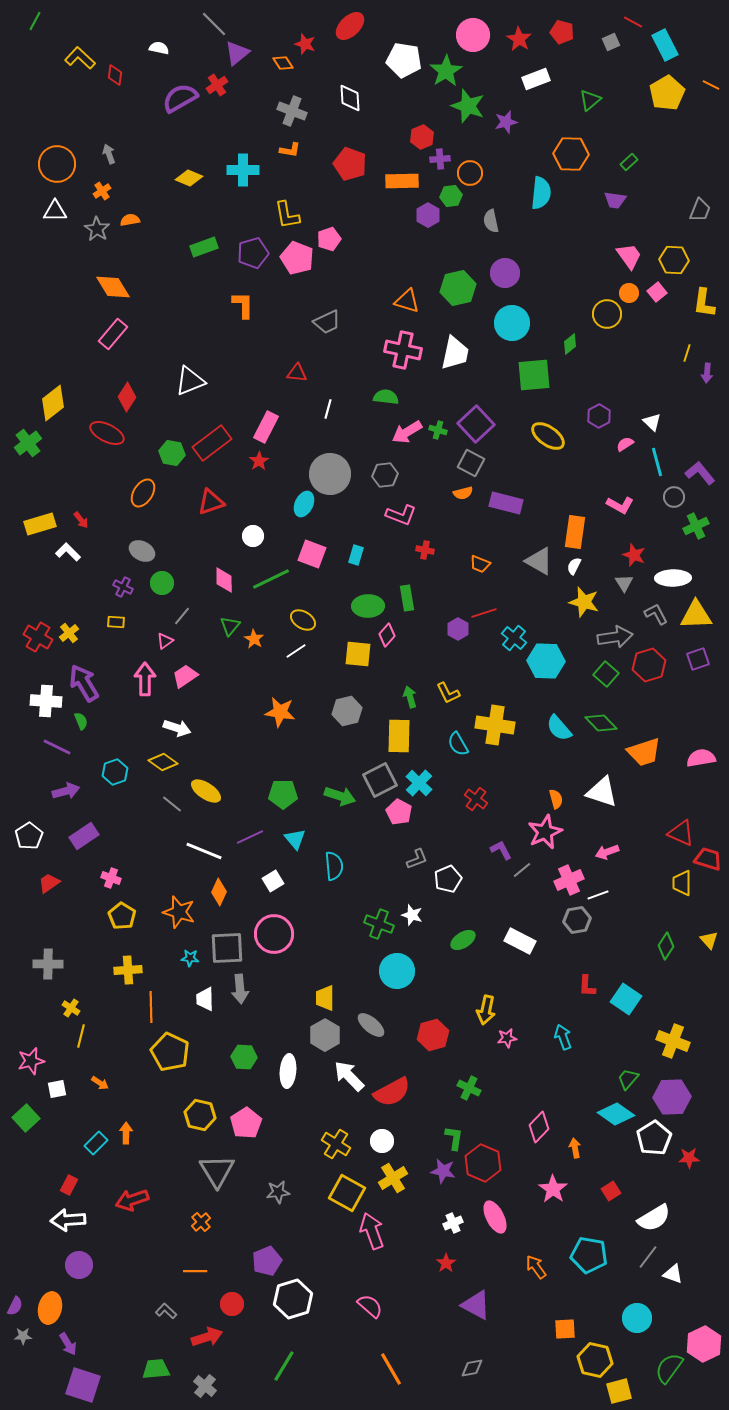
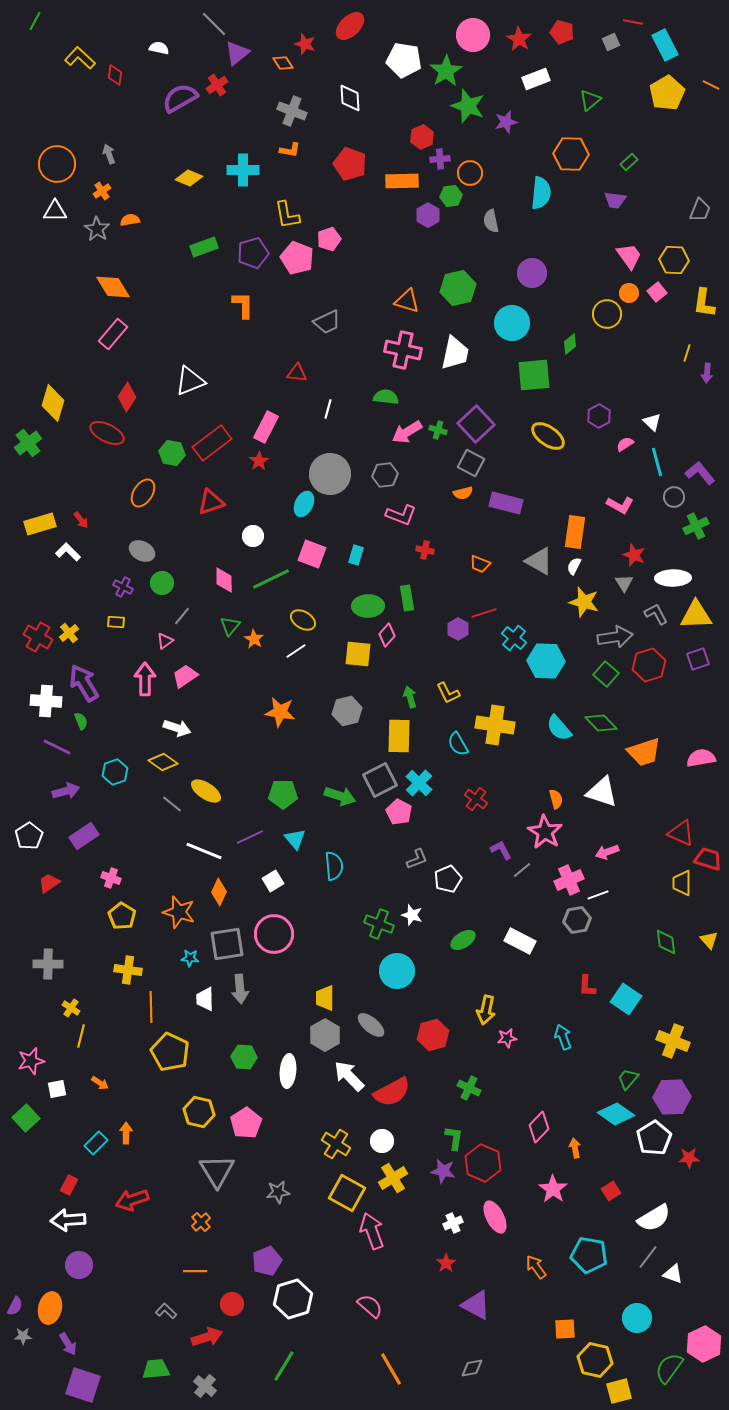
red line at (633, 22): rotated 18 degrees counterclockwise
purple circle at (505, 273): moved 27 px right
yellow diamond at (53, 403): rotated 36 degrees counterclockwise
pink star at (545, 832): rotated 16 degrees counterclockwise
green diamond at (666, 946): moved 4 px up; rotated 40 degrees counterclockwise
gray square at (227, 948): moved 4 px up; rotated 6 degrees counterclockwise
yellow cross at (128, 970): rotated 12 degrees clockwise
yellow hexagon at (200, 1115): moved 1 px left, 3 px up
